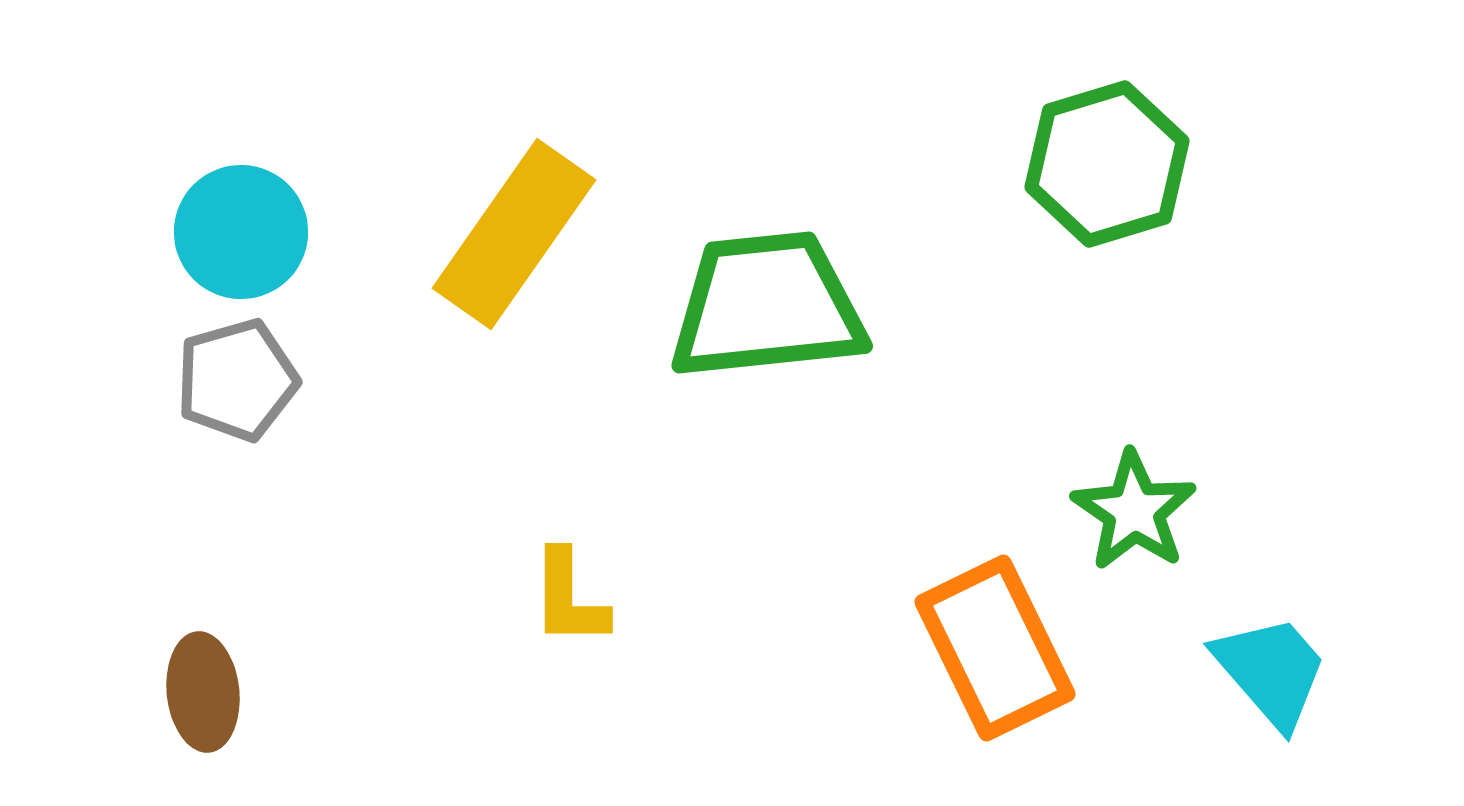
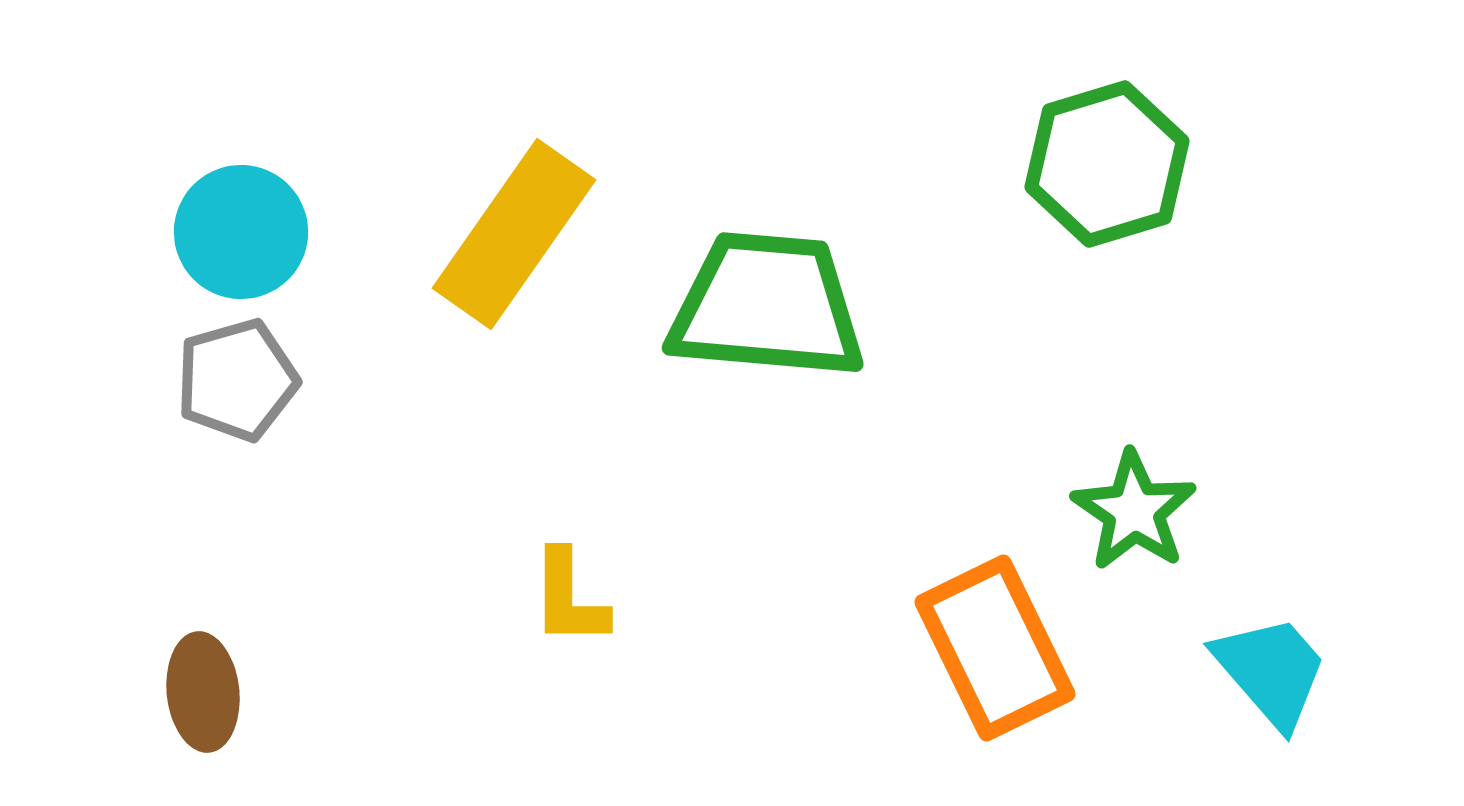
green trapezoid: rotated 11 degrees clockwise
